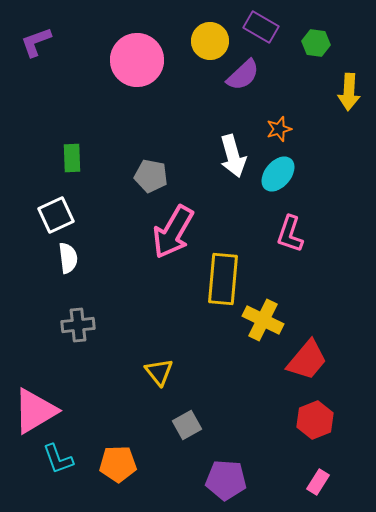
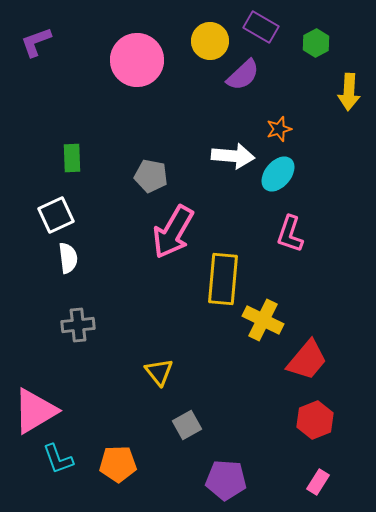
green hexagon: rotated 24 degrees clockwise
white arrow: rotated 69 degrees counterclockwise
